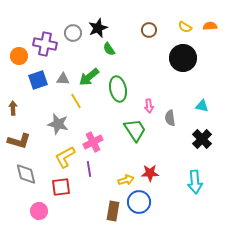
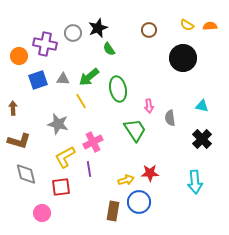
yellow semicircle: moved 2 px right, 2 px up
yellow line: moved 5 px right
pink circle: moved 3 px right, 2 px down
